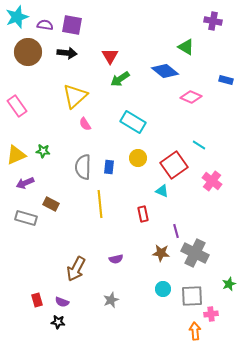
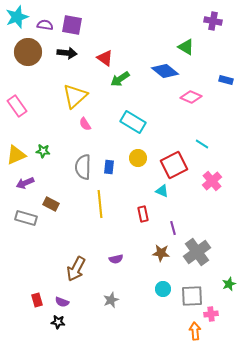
red triangle at (110, 56): moved 5 px left, 2 px down; rotated 24 degrees counterclockwise
cyan line at (199, 145): moved 3 px right, 1 px up
red square at (174, 165): rotated 8 degrees clockwise
pink cross at (212, 181): rotated 12 degrees clockwise
purple line at (176, 231): moved 3 px left, 3 px up
gray cross at (195, 253): moved 2 px right, 1 px up; rotated 28 degrees clockwise
